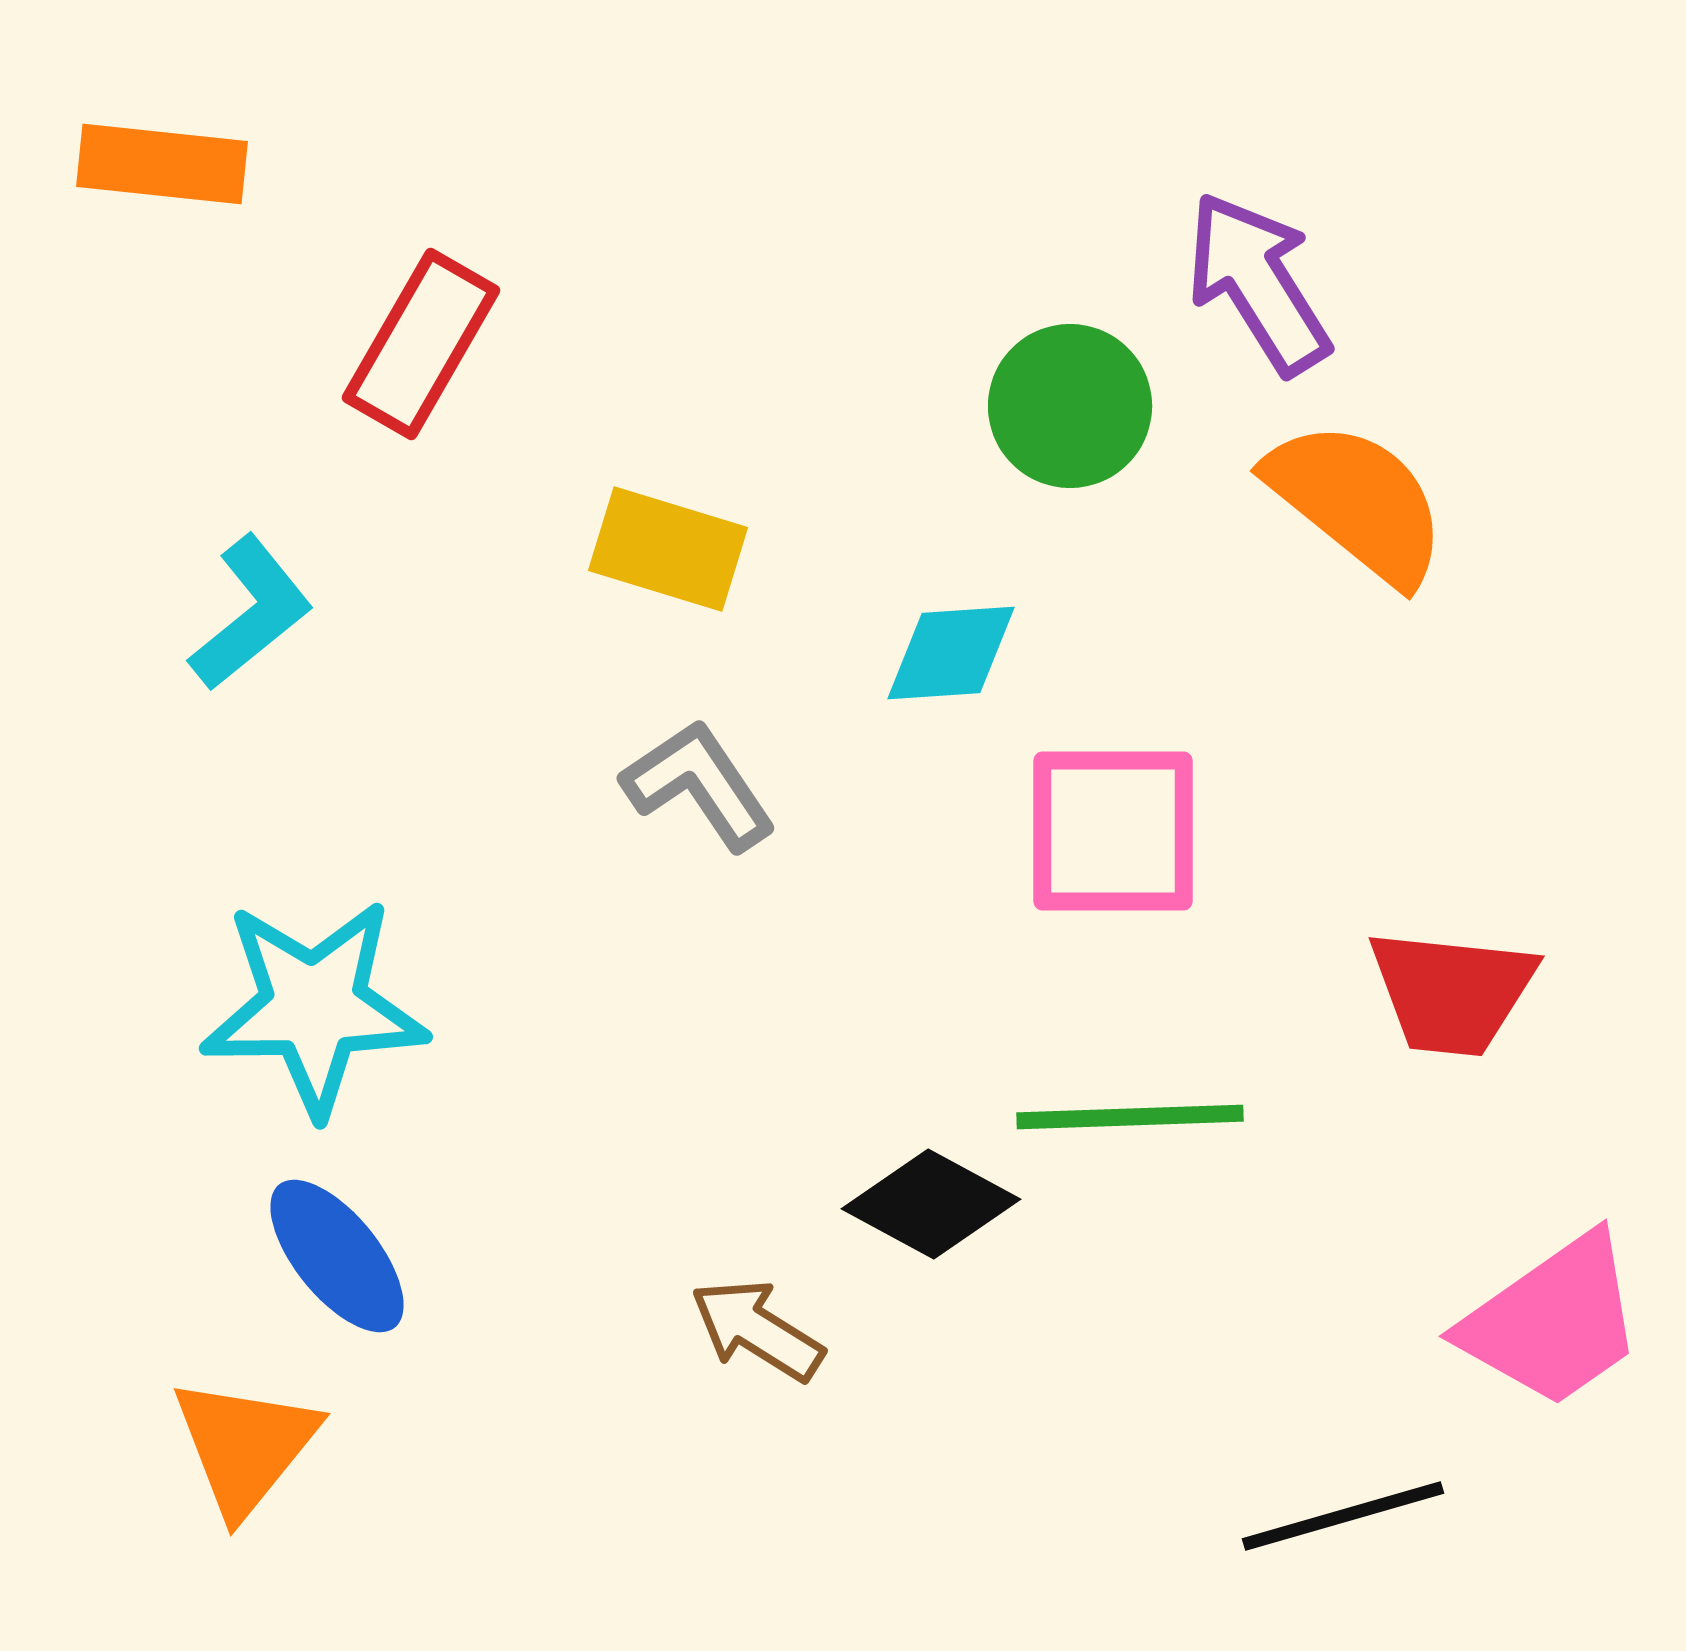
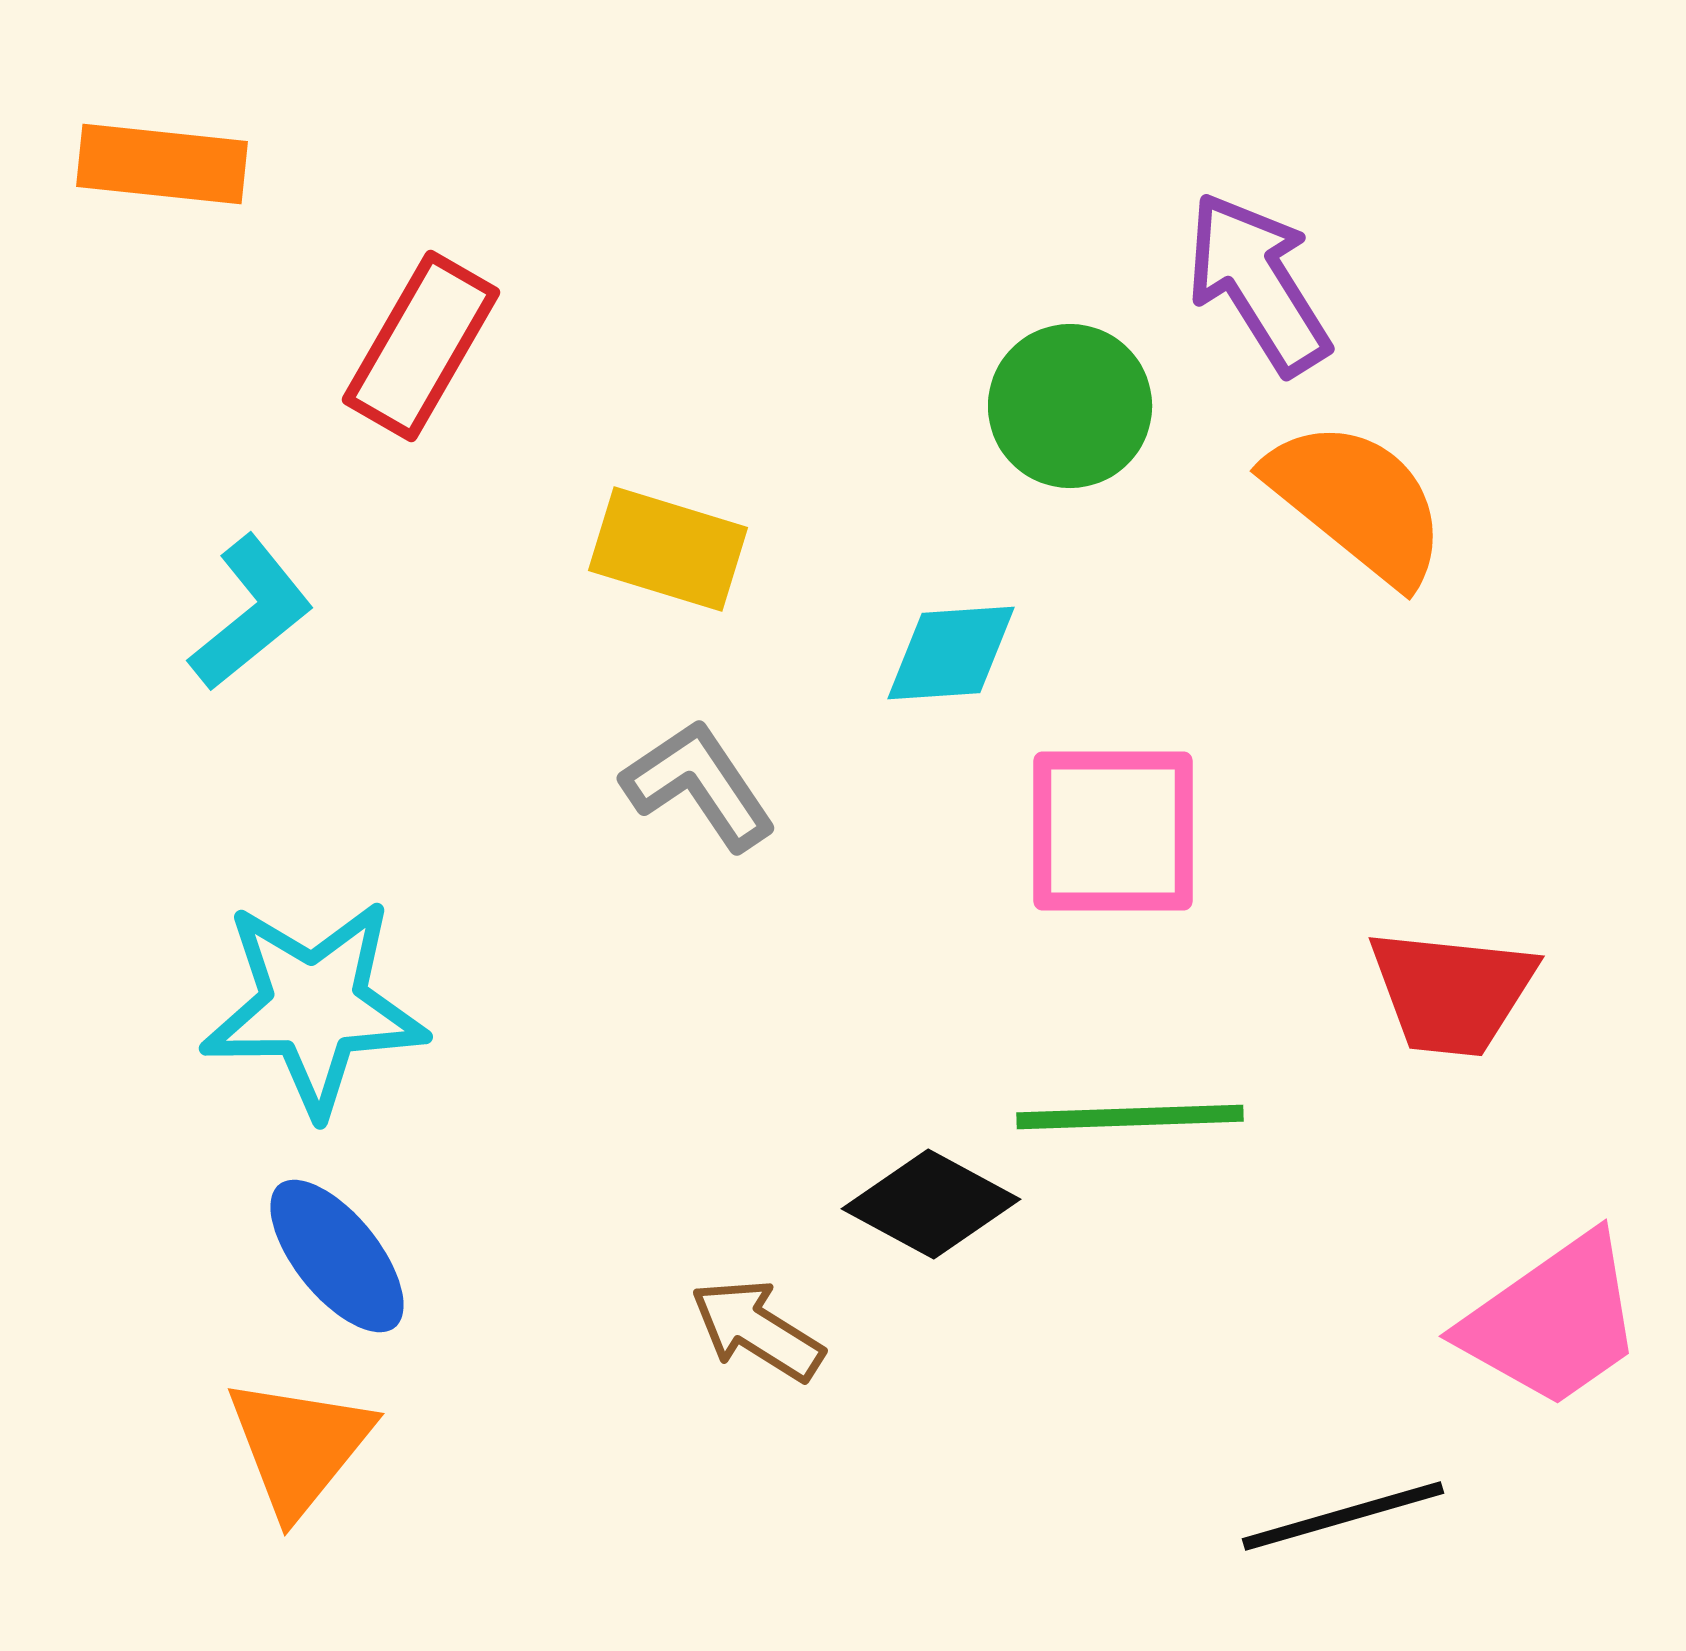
red rectangle: moved 2 px down
orange triangle: moved 54 px right
